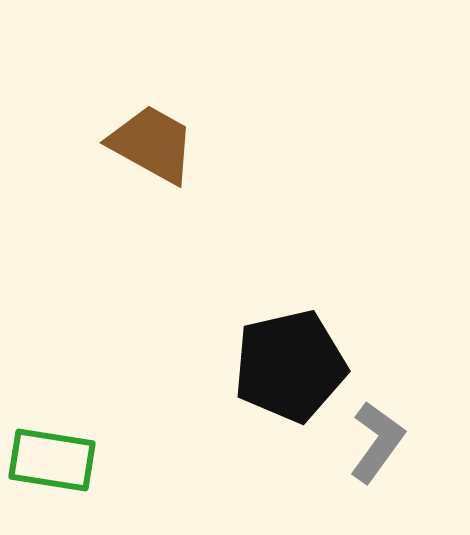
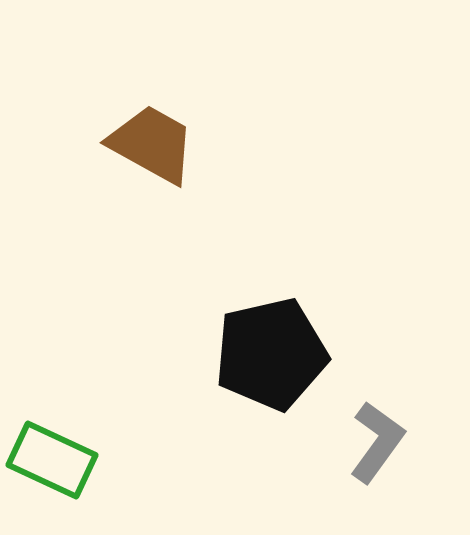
black pentagon: moved 19 px left, 12 px up
green rectangle: rotated 16 degrees clockwise
